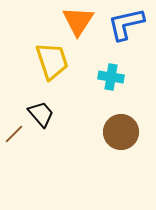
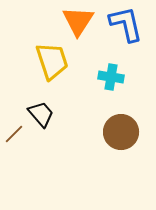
blue L-shape: rotated 90 degrees clockwise
